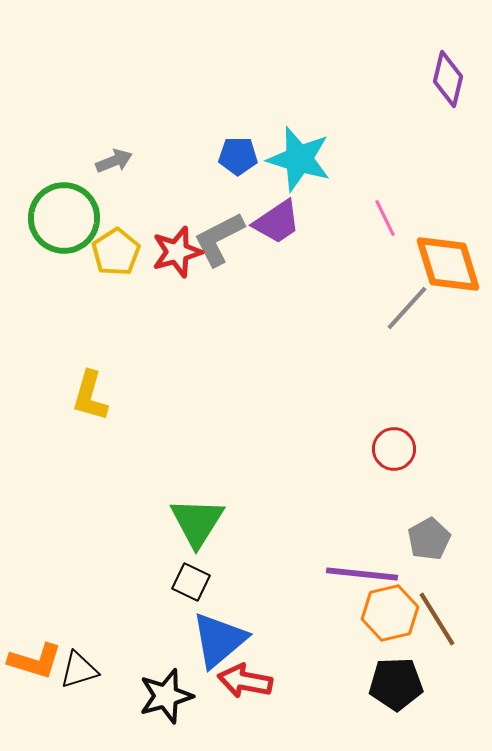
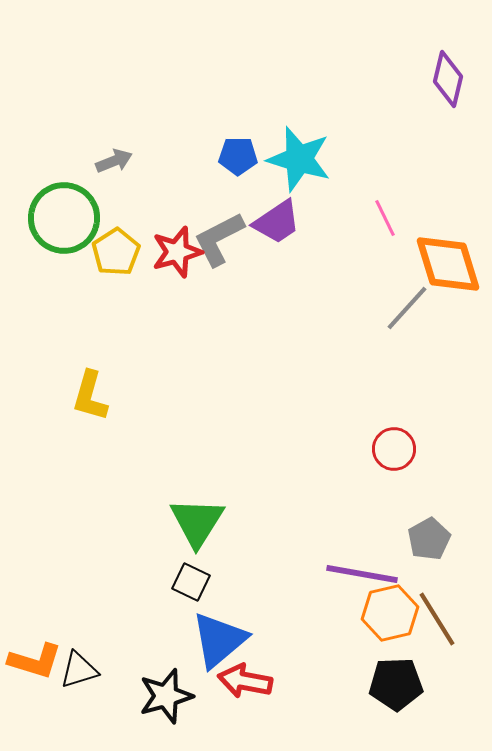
purple line: rotated 4 degrees clockwise
